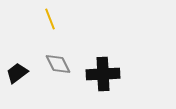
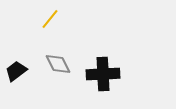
yellow line: rotated 60 degrees clockwise
black trapezoid: moved 1 px left, 2 px up
